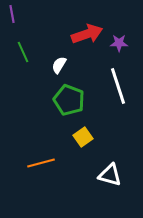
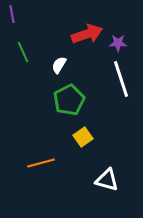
purple star: moved 1 px left
white line: moved 3 px right, 7 px up
green pentagon: rotated 24 degrees clockwise
white triangle: moved 3 px left, 5 px down
